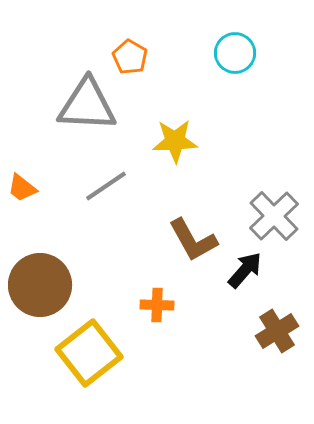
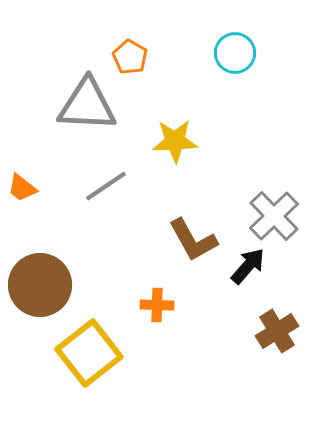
black arrow: moved 3 px right, 4 px up
